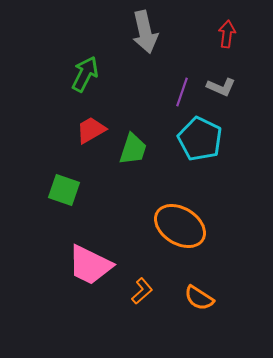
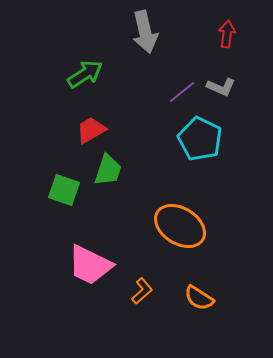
green arrow: rotated 30 degrees clockwise
purple line: rotated 32 degrees clockwise
green trapezoid: moved 25 px left, 21 px down
